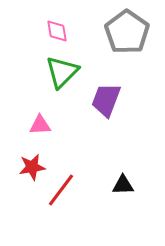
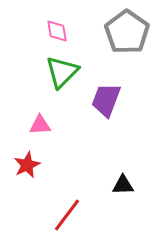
red star: moved 5 px left, 2 px up; rotated 16 degrees counterclockwise
red line: moved 6 px right, 25 px down
